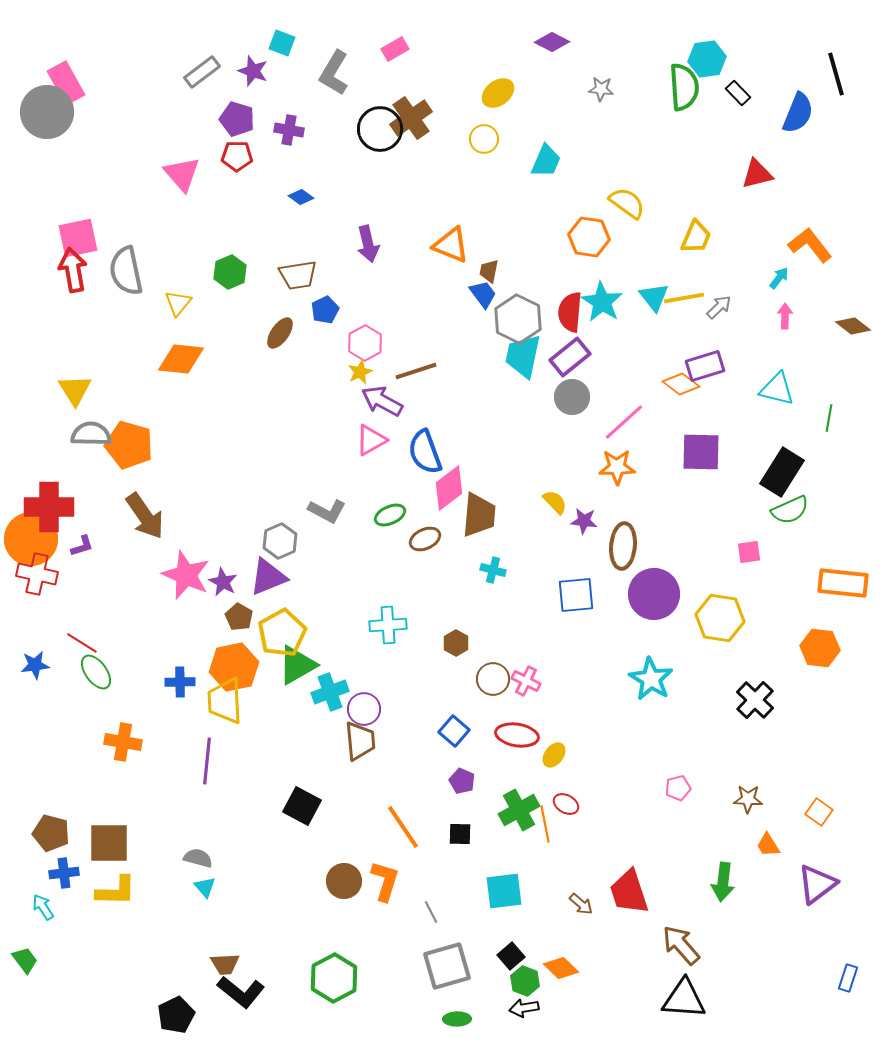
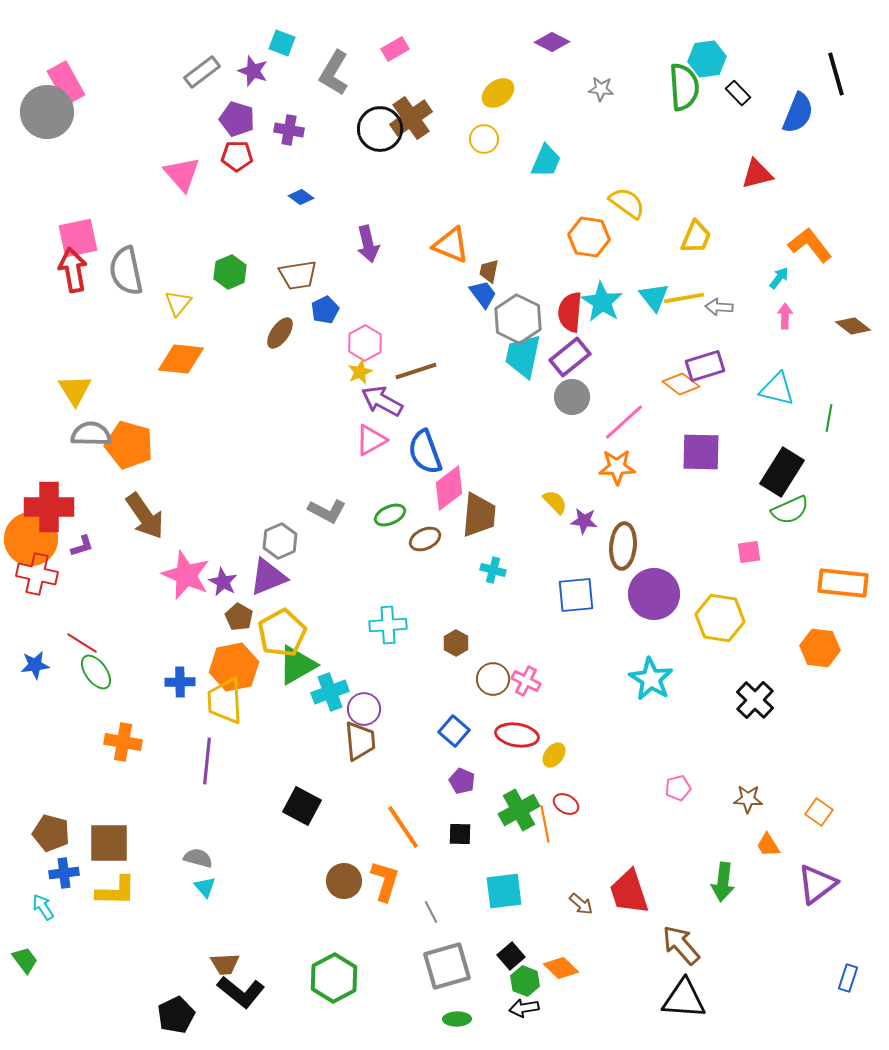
gray arrow at (719, 307): rotated 132 degrees counterclockwise
